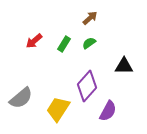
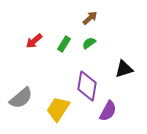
black triangle: moved 3 px down; rotated 18 degrees counterclockwise
purple diamond: rotated 32 degrees counterclockwise
